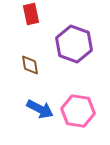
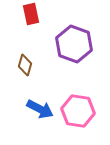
brown diamond: moved 5 px left; rotated 25 degrees clockwise
